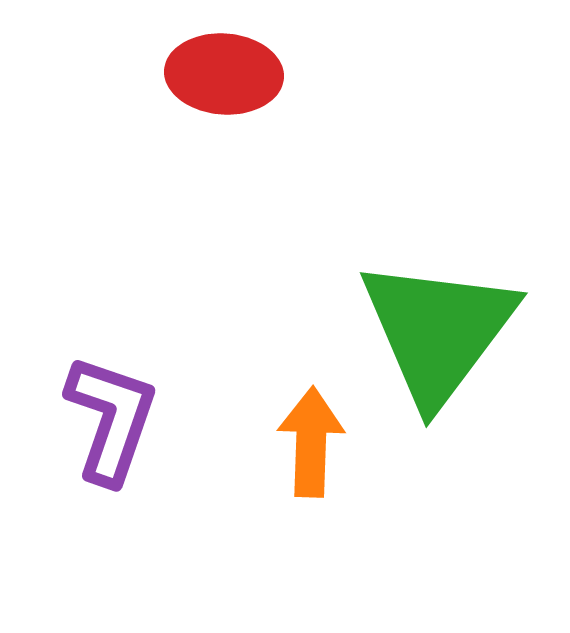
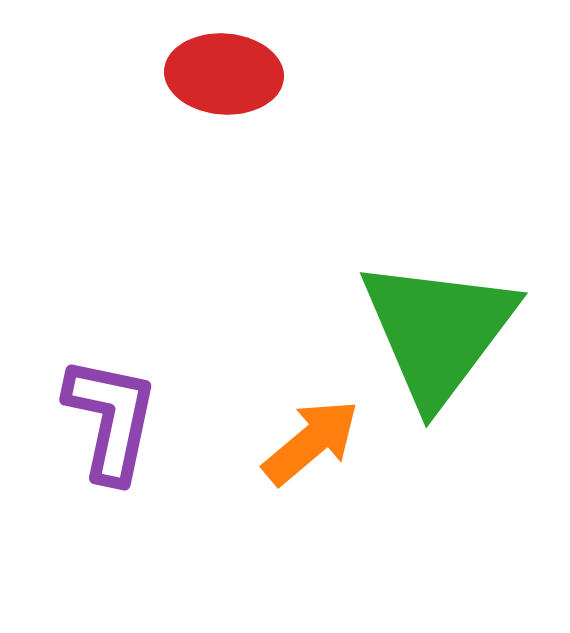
purple L-shape: rotated 7 degrees counterclockwise
orange arrow: rotated 48 degrees clockwise
